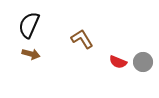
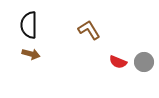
black semicircle: rotated 24 degrees counterclockwise
brown L-shape: moved 7 px right, 9 px up
gray circle: moved 1 px right
